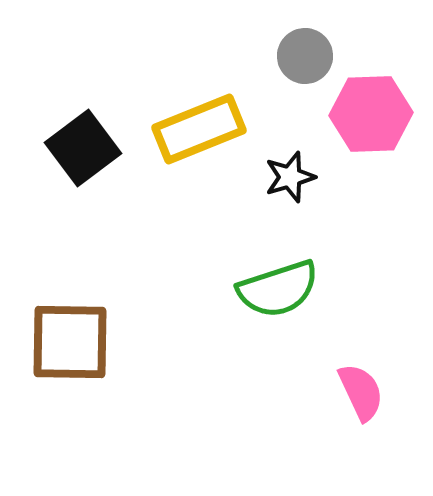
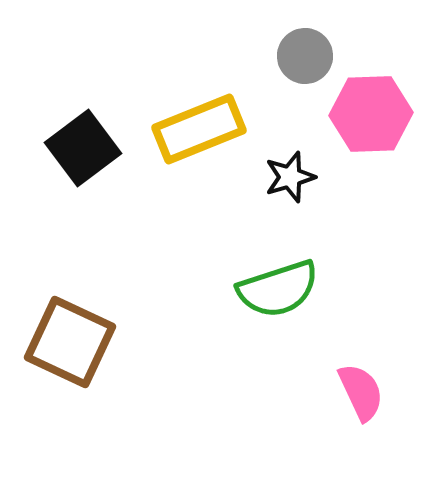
brown square: rotated 24 degrees clockwise
